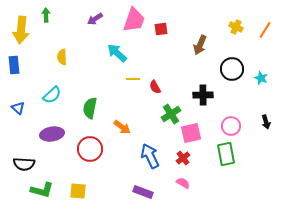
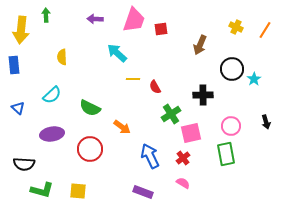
purple arrow: rotated 35 degrees clockwise
cyan star: moved 7 px left, 1 px down; rotated 16 degrees clockwise
green semicircle: rotated 75 degrees counterclockwise
